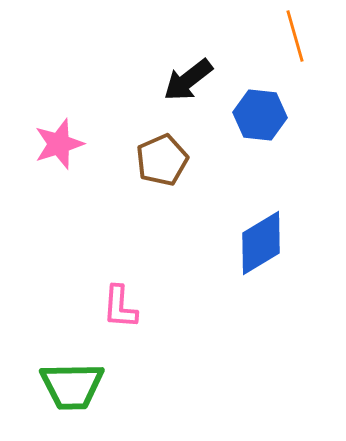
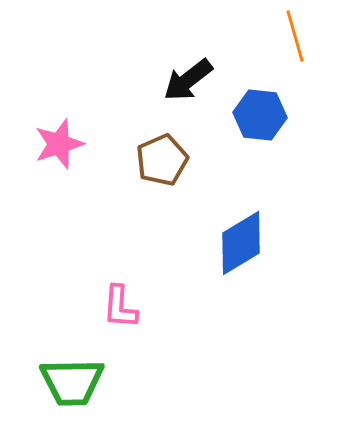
blue diamond: moved 20 px left
green trapezoid: moved 4 px up
